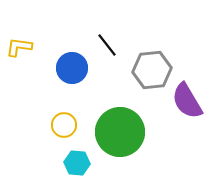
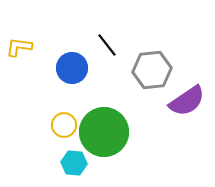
purple semicircle: rotated 93 degrees counterclockwise
green circle: moved 16 px left
cyan hexagon: moved 3 px left
